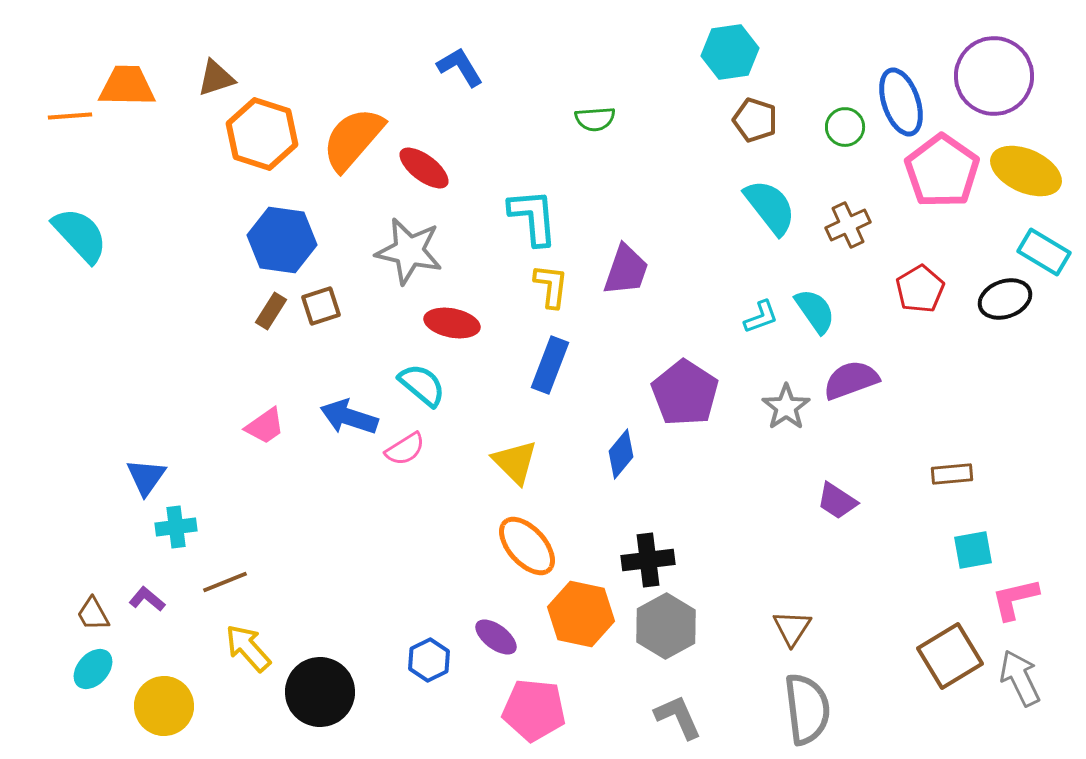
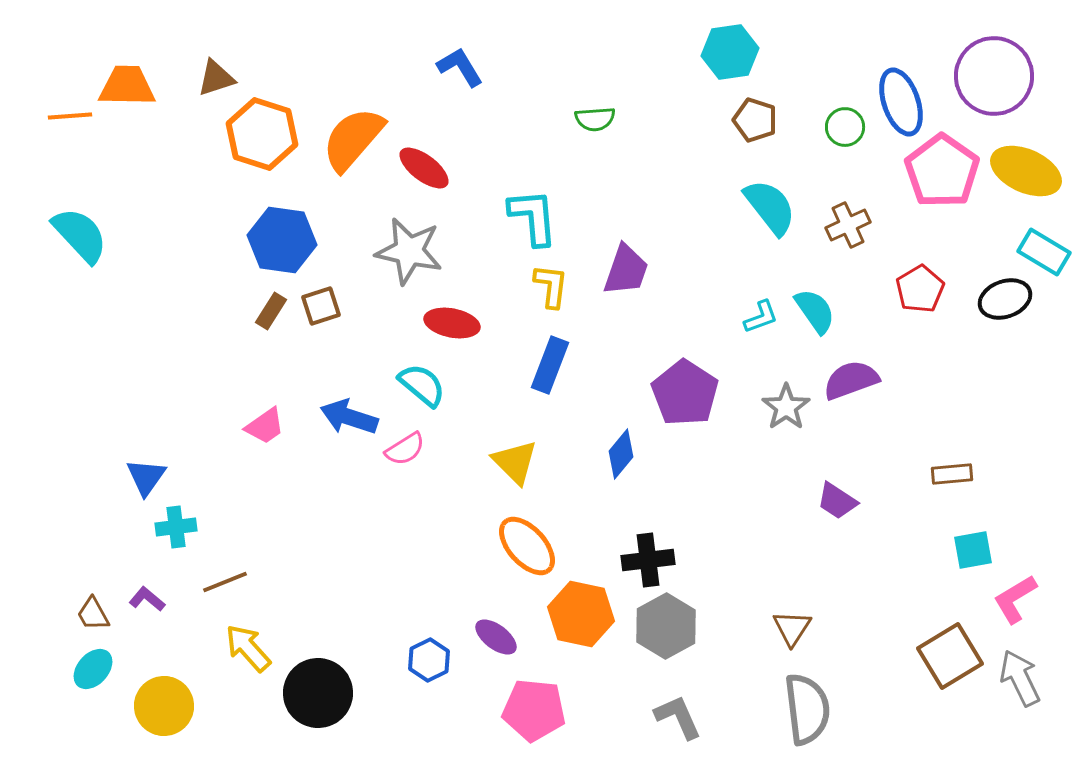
pink L-shape at (1015, 599): rotated 18 degrees counterclockwise
black circle at (320, 692): moved 2 px left, 1 px down
